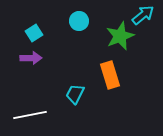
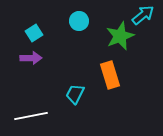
white line: moved 1 px right, 1 px down
